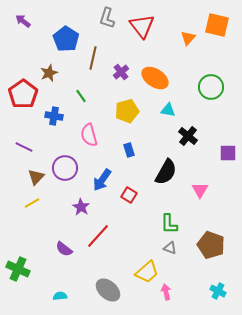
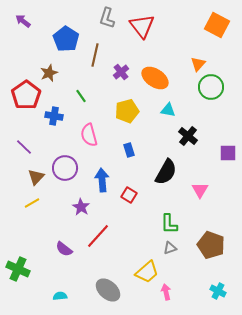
orange square: rotated 15 degrees clockwise
orange triangle: moved 10 px right, 26 px down
brown line: moved 2 px right, 3 px up
red pentagon: moved 3 px right, 1 px down
purple line: rotated 18 degrees clockwise
blue arrow: rotated 140 degrees clockwise
gray triangle: rotated 40 degrees counterclockwise
